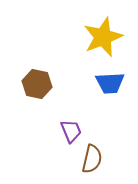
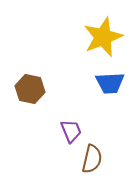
brown hexagon: moved 7 px left, 5 px down
